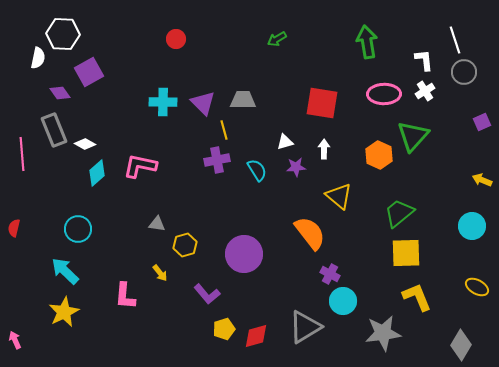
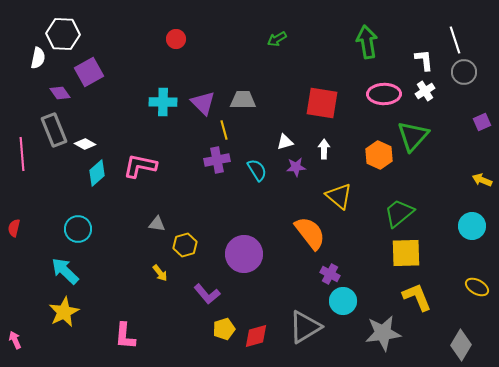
pink L-shape at (125, 296): moved 40 px down
